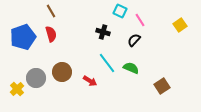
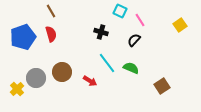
black cross: moved 2 px left
